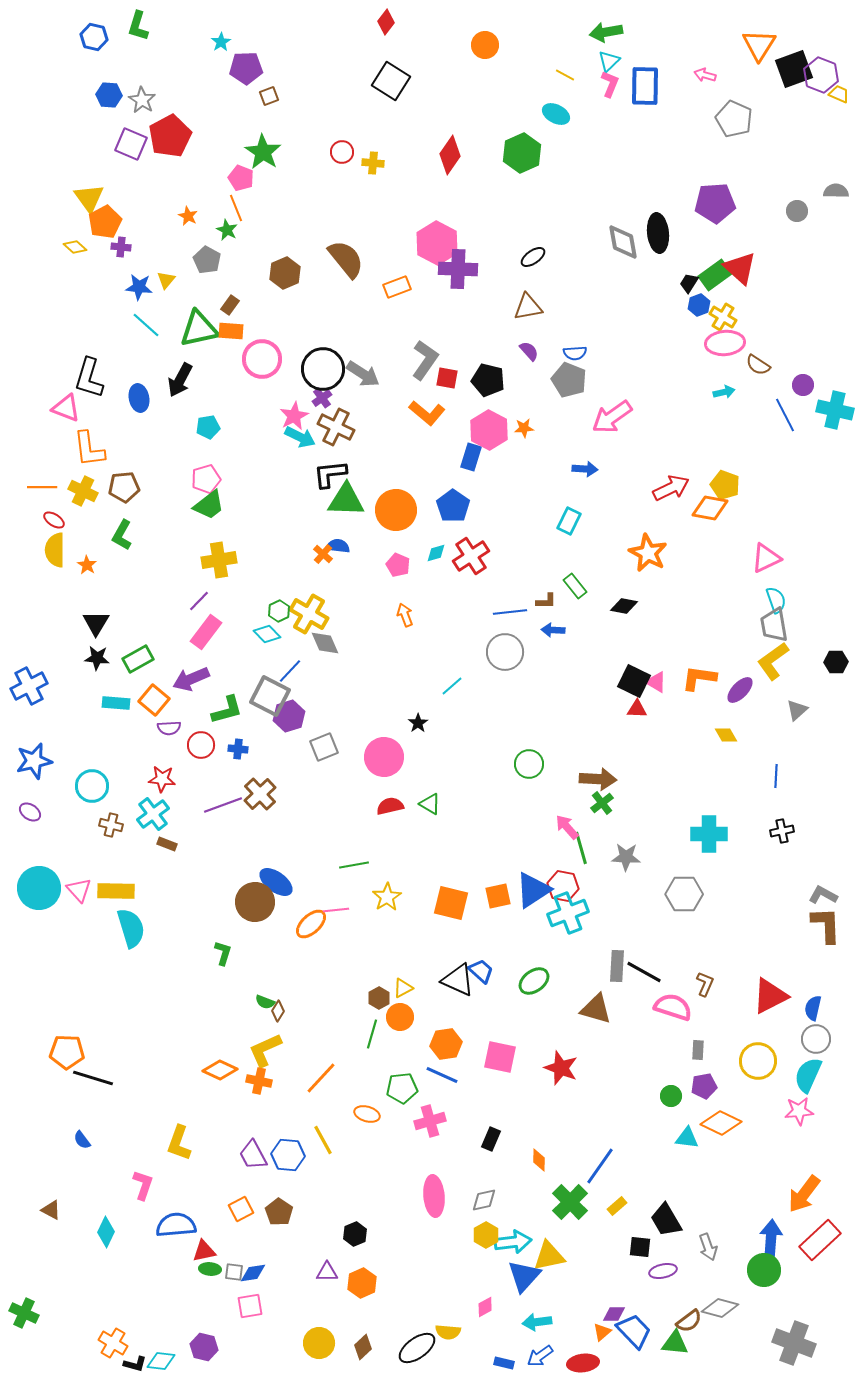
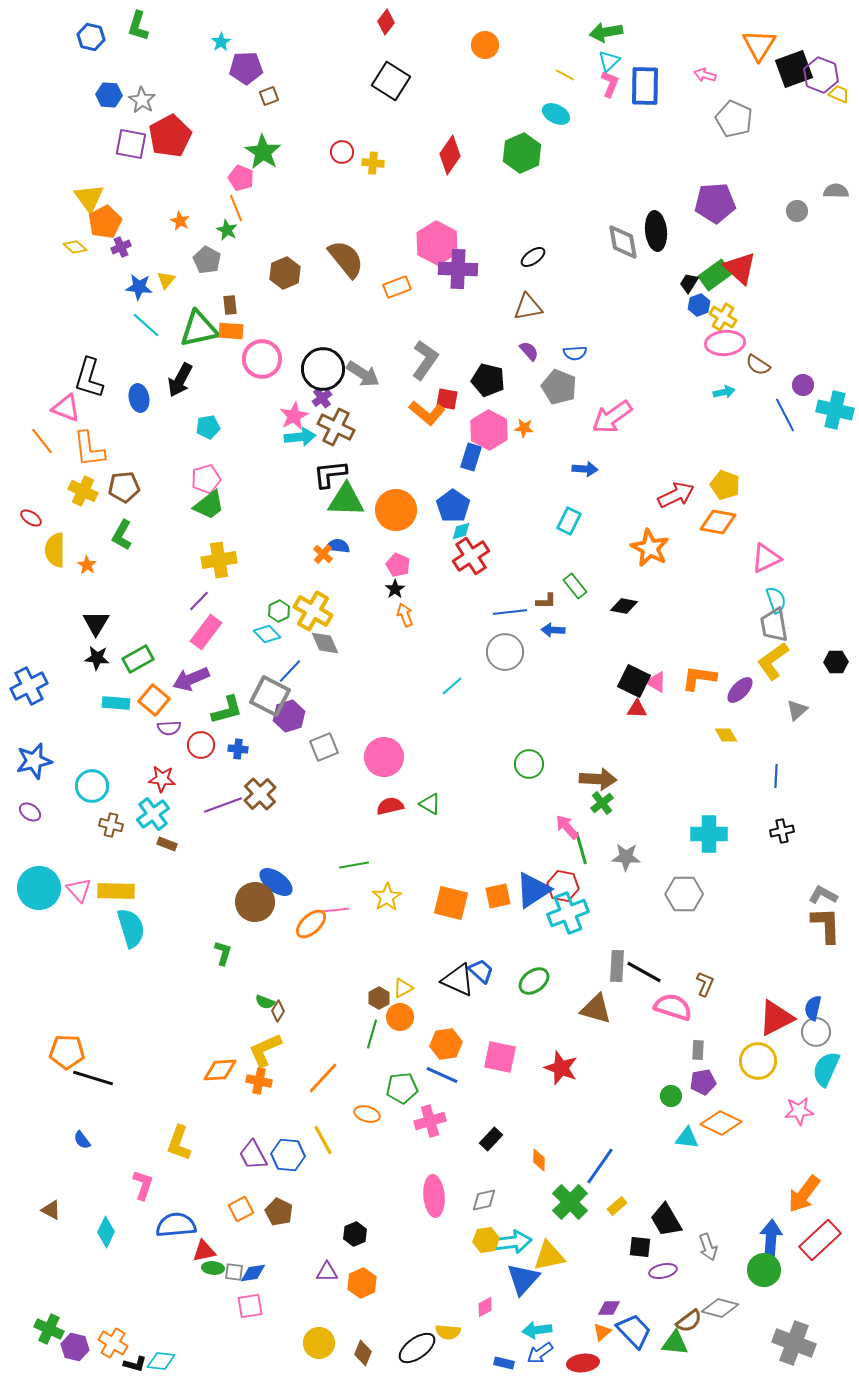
blue hexagon at (94, 37): moved 3 px left
purple square at (131, 144): rotated 12 degrees counterclockwise
orange star at (188, 216): moved 8 px left, 5 px down
black ellipse at (658, 233): moved 2 px left, 2 px up
purple cross at (121, 247): rotated 30 degrees counterclockwise
brown rectangle at (230, 305): rotated 42 degrees counterclockwise
red square at (447, 378): moved 21 px down
gray pentagon at (569, 380): moved 10 px left, 7 px down
orange star at (524, 428): rotated 12 degrees clockwise
cyan arrow at (300, 437): rotated 32 degrees counterclockwise
orange line at (42, 487): moved 46 px up; rotated 52 degrees clockwise
red arrow at (671, 488): moved 5 px right, 7 px down
orange diamond at (710, 508): moved 8 px right, 14 px down
red ellipse at (54, 520): moved 23 px left, 2 px up
cyan diamond at (436, 553): moved 25 px right, 22 px up
orange star at (648, 553): moved 2 px right, 5 px up
yellow cross at (309, 614): moved 4 px right, 3 px up
black star at (418, 723): moved 23 px left, 134 px up
red triangle at (770, 996): moved 6 px right, 22 px down
gray circle at (816, 1039): moved 7 px up
orange diamond at (220, 1070): rotated 28 degrees counterclockwise
cyan semicircle at (808, 1075): moved 18 px right, 6 px up
orange line at (321, 1078): moved 2 px right
purple pentagon at (704, 1086): moved 1 px left, 4 px up
black rectangle at (491, 1139): rotated 20 degrees clockwise
brown pentagon at (279, 1212): rotated 8 degrees counterclockwise
yellow hexagon at (486, 1235): moved 5 px down; rotated 20 degrees clockwise
green ellipse at (210, 1269): moved 3 px right, 1 px up
blue triangle at (524, 1276): moved 1 px left, 3 px down
green cross at (24, 1313): moved 25 px right, 16 px down
purple diamond at (614, 1314): moved 5 px left, 6 px up
cyan arrow at (537, 1322): moved 8 px down
purple hexagon at (204, 1347): moved 129 px left
brown diamond at (363, 1347): moved 6 px down; rotated 25 degrees counterclockwise
blue arrow at (540, 1356): moved 3 px up
